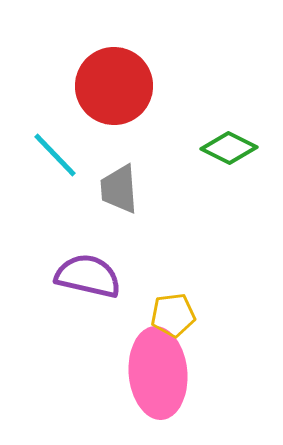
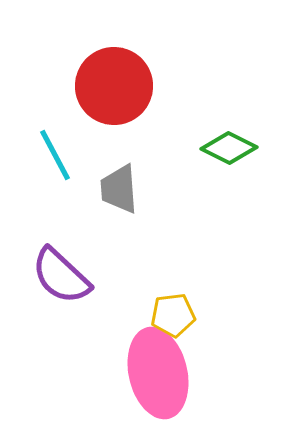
cyan line: rotated 16 degrees clockwise
purple semicircle: moved 27 px left; rotated 150 degrees counterclockwise
pink ellipse: rotated 8 degrees counterclockwise
